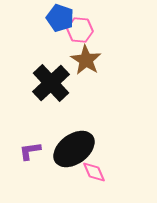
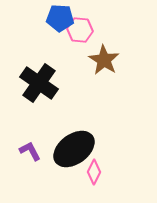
blue pentagon: rotated 16 degrees counterclockwise
brown star: moved 18 px right
black cross: moved 12 px left; rotated 12 degrees counterclockwise
purple L-shape: rotated 70 degrees clockwise
pink diamond: rotated 50 degrees clockwise
